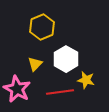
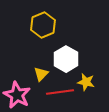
yellow hexagon: moved 1 px right, 2 px up
yellow triangle: moved 6 px right, 10 px down
yellow star: moved 2 px down
pink star: moved 6 px down
